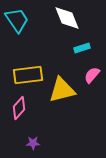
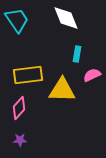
white diamond: moved 1 px left
cyan rectangle: moved 5 px left, 6 px down; rotated 63 degrees counterclockwise
pink semicircle: rotated 24 degrees clockwise
yellow triangle: rotated 16 degrees clockwise
purple star: moved 13 px left, 3 px up
